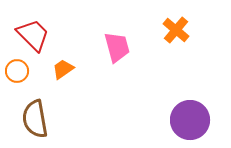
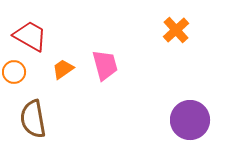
orange cross: rotated 8 degrees clockwise
red trapezoid: moved 3 px left, 1 px down; rotated 15 degrees counterclockwise
pink trapezoid: moved 12 px left, 18 px down
orange circle: moved 3 px left, 1 px down
brown semicircle: moved 2 px left
